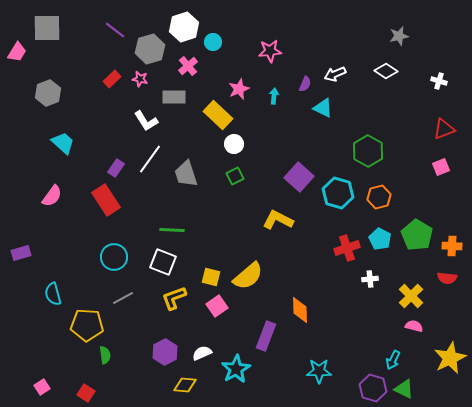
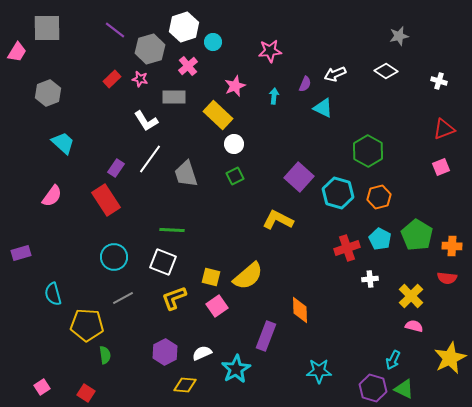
pink star at (239, 89): moved 4 px left, 3 px up
